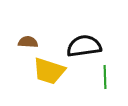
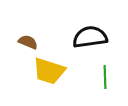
brown semicircle: rotated 18 degrees clockwise
black semicircle: moved 6 px right, 9 px up
